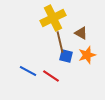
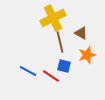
blue square: moved 2 px left, 10 px down
